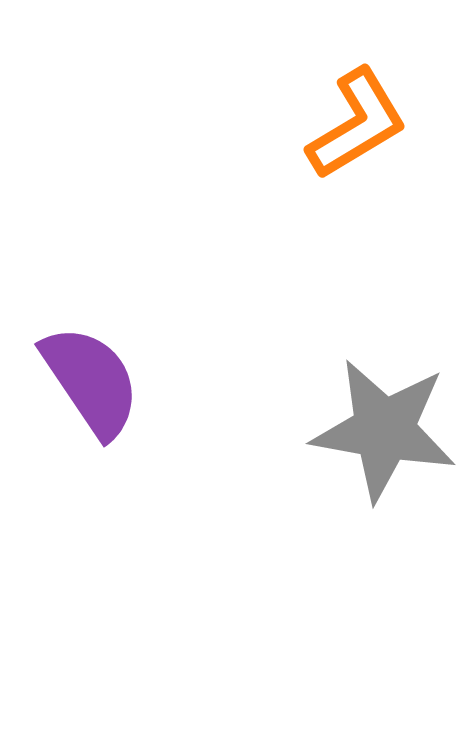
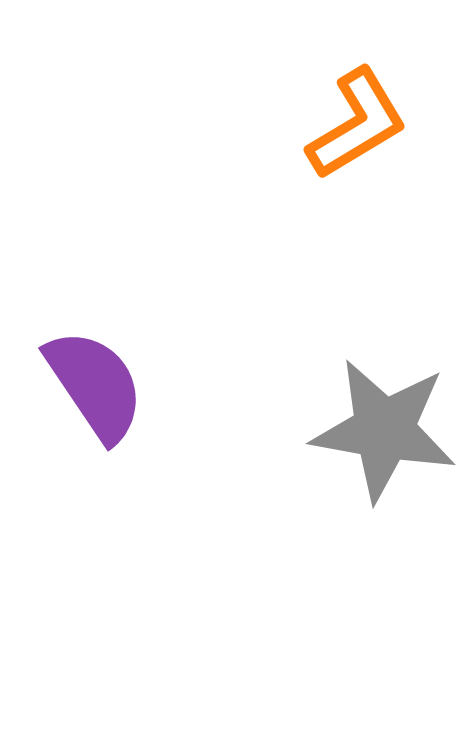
purple semicircle: moved 4 px right, 4 px down
